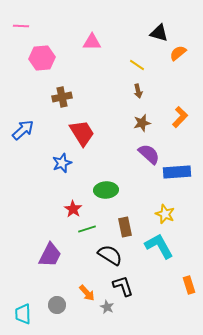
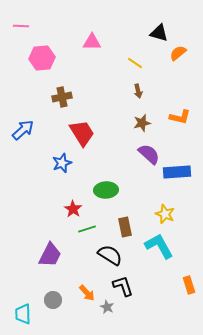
yellow line: moved 2 px left, 2 px up
orange L-shape: rotated 60 degrees clockwise
gray circle: moved 4 px left, 5 px up
